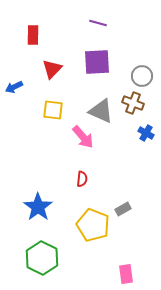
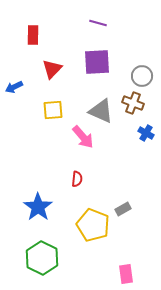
yellow square: rotated 10 degrees counterclockwise
red semicircle: moved 5 px left
